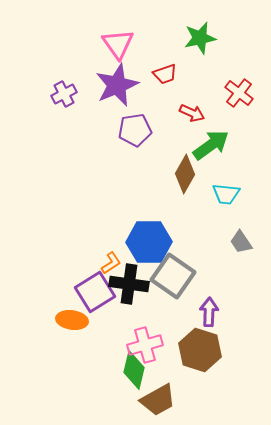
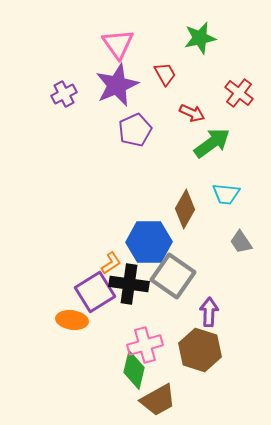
red trapezoid: rotated 100 degrees counterclockwise
purple pentagon: rotated 16 degrees counterclockwise
green arrow: moved 1 px right, 2 px up
brown diamond: moved 35 px down
